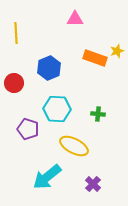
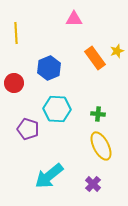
pink triangle: moved 1 px left
orange rectangle: rotated 35 degrees clockwise
yellow ellipse: moved 27 px right; rotated 36 degrees clockwise
cyan arrow: moved 2 px right, 1 px up
